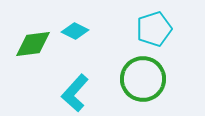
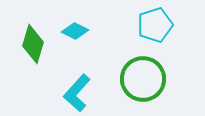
cyan pentagon: moved 1 px right, 4 px up
green diamond: rotated 66 degrees counterclockwise
cyan L-shape: moved 2 px right
